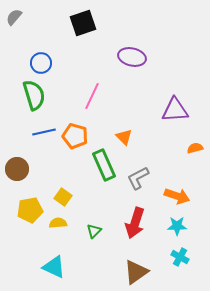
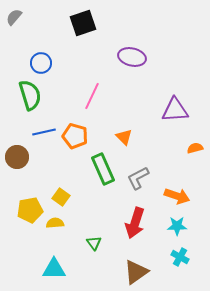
green semicircle: moved 4 px left
green rectangle: moved 1 px left, 4 px down
brown circle: moved 12 px up
yellow square: moved 2 px left
yellow semicircle: moved 3 px left
green triangle: moved 12 px down; rotated 21 degrees counterclockwise
cyan triangle: moved 2 px down; rotated 25 degrees counterclockwise
